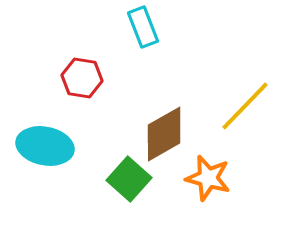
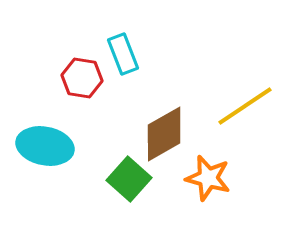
cyan rectangle: moved 20 px left, 27 px down
yellow line: rotated 12 degrees clockwise
